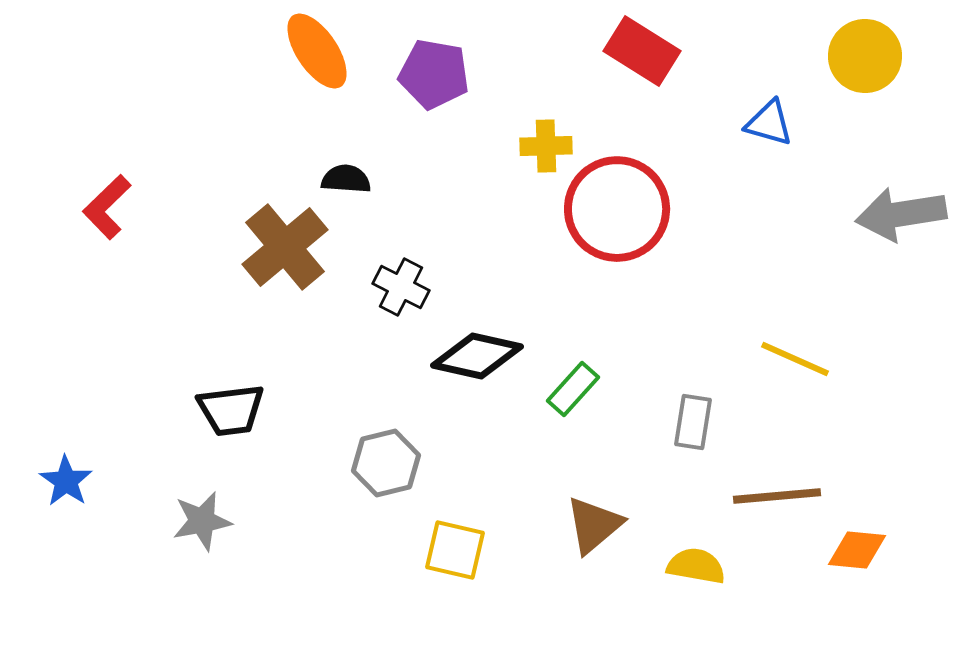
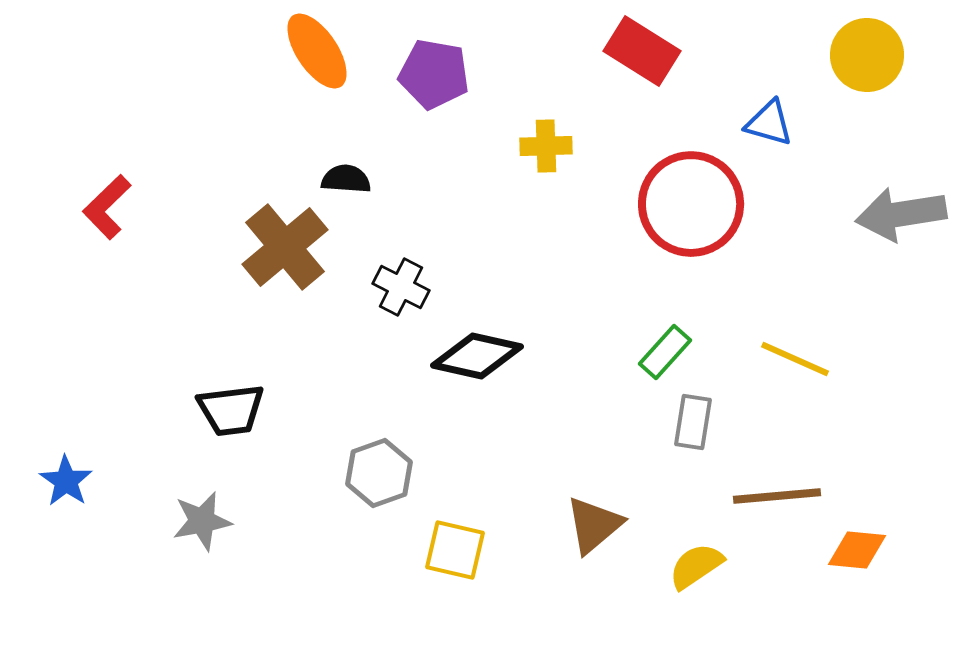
yellow circle: moved 2 px right, 1 px up
red circle: moved 74 px right, 5 px up
green rectangle: moved 92 px right, 37 px up
gray hexagon: moved 7 px left, 10 px down; rotated 6 degrees counterclockwise
yellow semicircle: rotated 44 degrees counterclockwise
